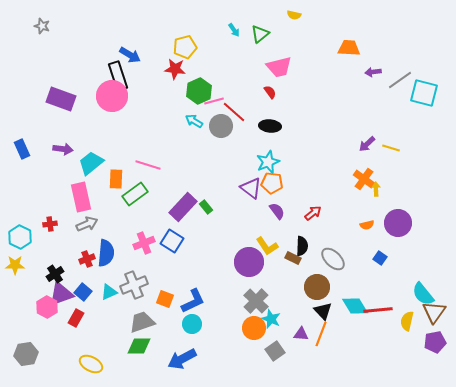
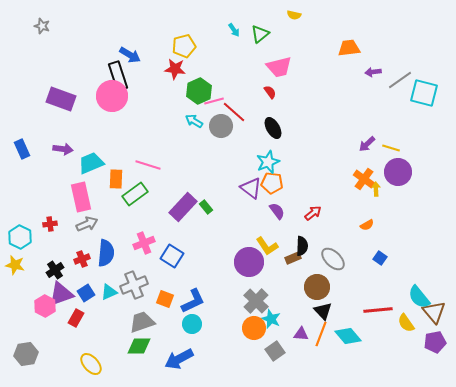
yellow pentagon at (185, 47): moved 1 px left, 1 px up
orange trapezoid at (349, 48): rotated 10 degrees counterclockwise
black ellipse at (270, 126): moved 3 px right, 2 px down; rotated 55 degrees clockwise
cyan trapezoid at (91, 163): rotated 16 degrees clockwise
purple circle at (398, 223): moved 51 px up
orange semicircle at (367, 225): rotated 16 degrees counterclockwise
blue square at (172, 241): moved 15 px down
brown rectangle at (293, 258): rotated 49 degrees counterclockwise
red cross at (87, 259): moved 5 px left
yellow star at (15, 265): rotated 12 degrees clockwise
black cross at (55, 274): moved 4 px up
blue square at (83, 292): moved 3 px right, 1 px down; rotated 18 degrees clockwise
cyan semicircle at (423, 294): moved 4 px left, 3 px down
cyan diamond at (355, 306): moved 7 px left, 30 px down; rotated 8 degrees counterclockwise
pink hexagon at (47, 307): moved 2 px left, 1 px up
brown triangle at (434, 312): rotated 15 degrees counterclockwise
yellow semicircle at (407, 321): moved 1 px left, 2 px down; rotated 48 degrees counterclockwise
blue arrow at (182, 359): moved 3 px left
yellow ellipse at (91, 364): rotated 20 degrees clockwise
